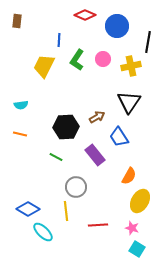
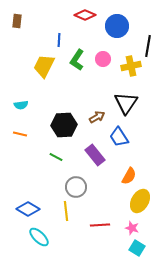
black line: moved 4 px down
black triangle: moved 3 px left, 1 px down
black hexagon: moved 2 px left, 2 px up
red line: moved 2 px right
cyan ellipse: moved 4 px left, 5 px down
cyan square: moved 1 px up
